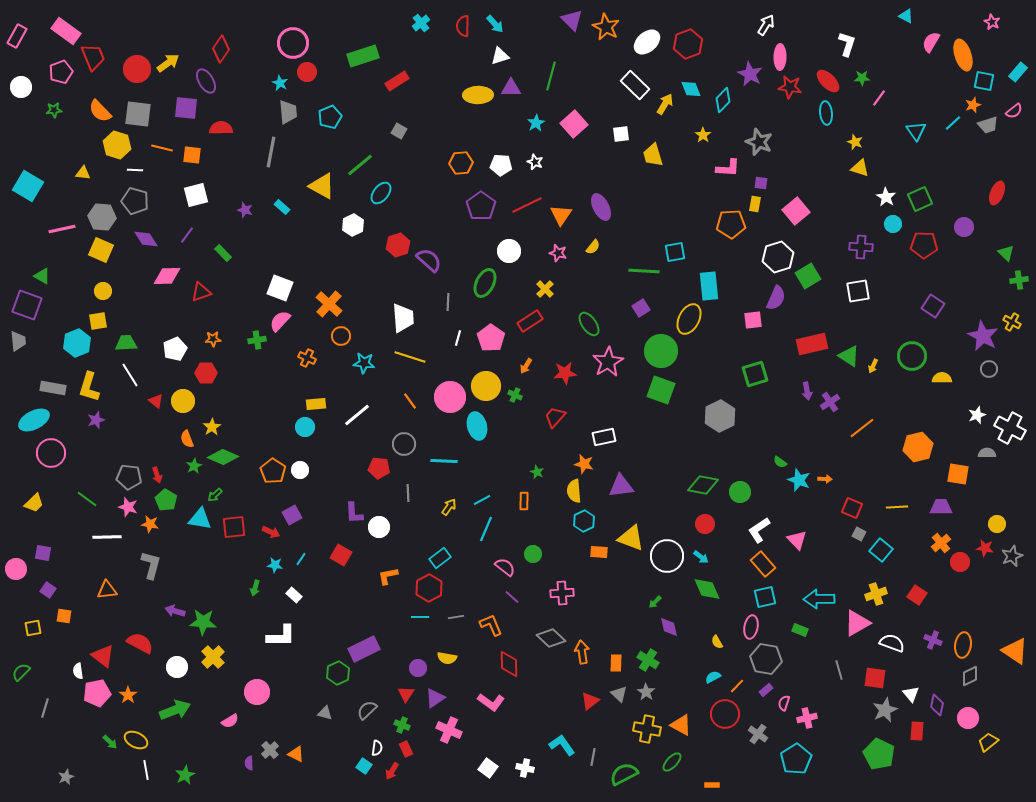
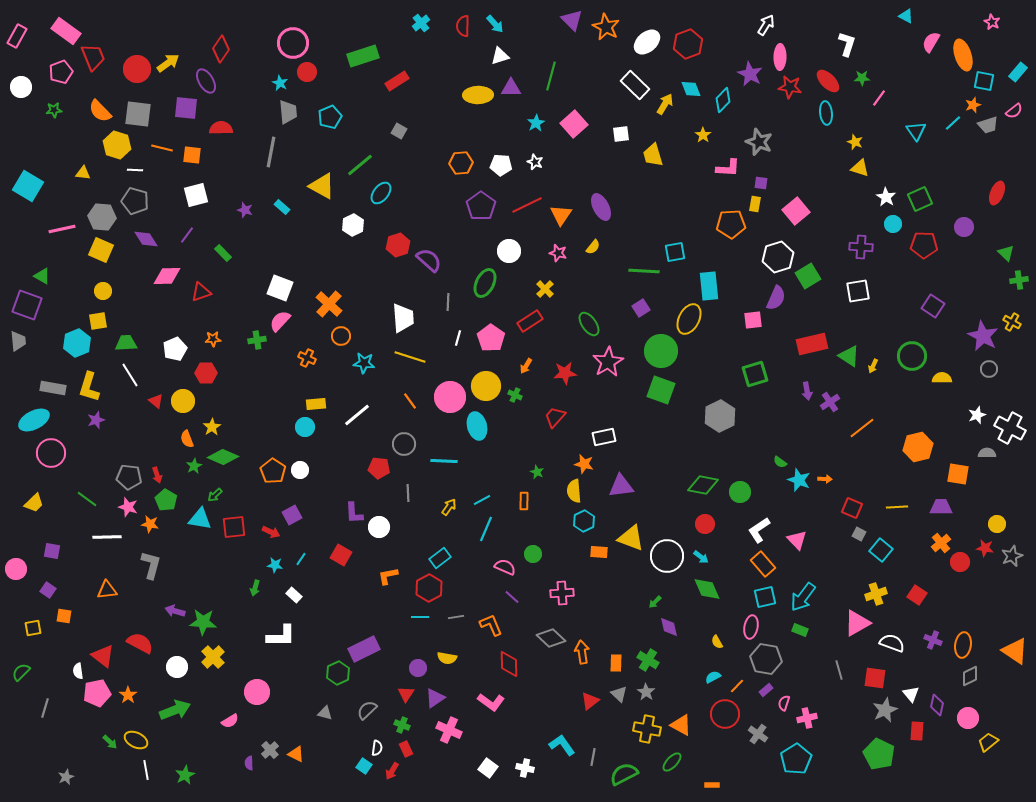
purple square at (43, 553): moved 9 px right, 2 px up
pink semicircle at (505, 567): rotated 15 degrees counterclockwise
cyan arrow at (819, 599): moved 16 px left, 2 px up; rotated 52 degrees counterclockwise
